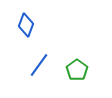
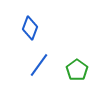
blue diamond: moved 4 px right, 3 px down
